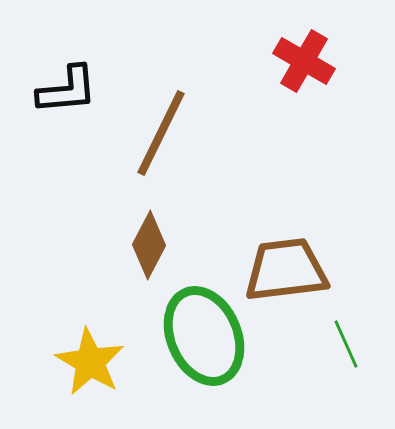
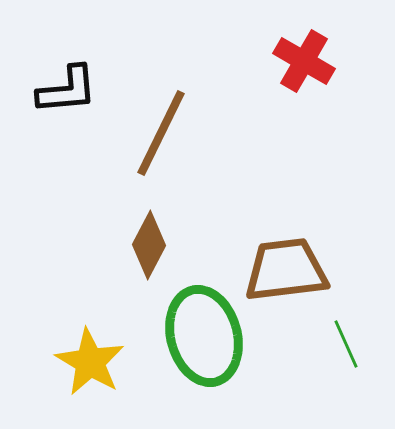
green ellipse: rotated 8 degrees clockwise
